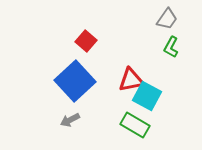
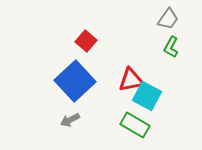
gray trapezoid: moved 1 px right
